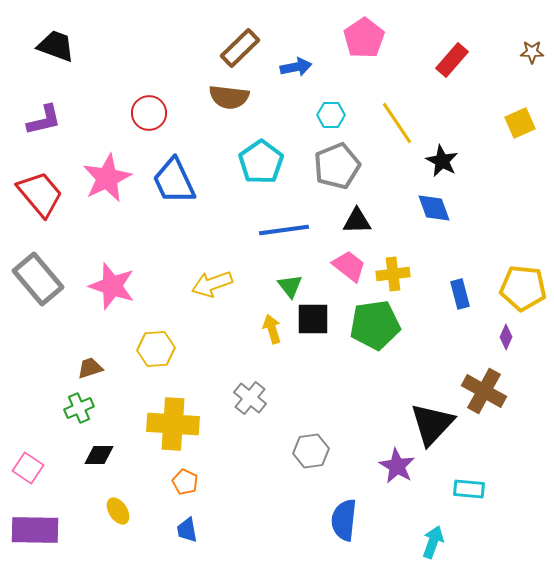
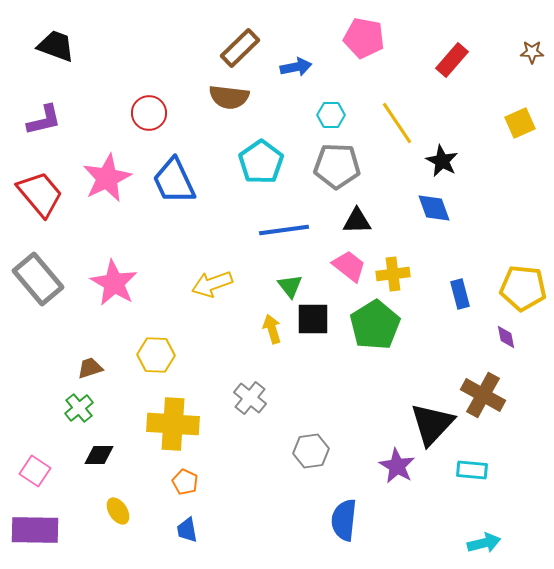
pink pentagon at (364, 38): rotated 27 degrees counterclockwise
gray pentagon at (337, 166): rotated 24 degrees clockwise
pink star at (112, 286): moved 2 px right, 3 px up; rotated 12 degrees clockwise
green pentagon at (375, 325): rotated 24 degrees counterclockwise
purple diamond at (506, 337): rotated 35 degrees counterclockwise
yellow hexagon at (156, 349): moved 6 px down; rotated 6 degrees clockwise
brown cross at (484, 391): moved 1 px left, 4 px down
green cross at (79, 408): rotated 16 degrees counterclockwise
pink square at (28, 468): moved 7 px right, 3 px down
cyan rectangle at (469, 489): moved 3 px right, 19 px up
cyan arrow at (433, 542): moved 51 px right, 1 px down; rotated 56 degrees clockwise
